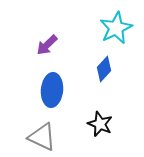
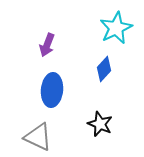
purple arrow: rotated 25 degrees counterclockwise
gray triangle: moved 4 px left
